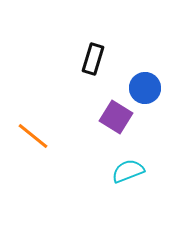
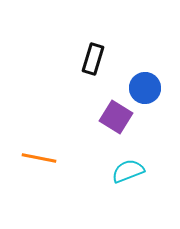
orange line: moved 6 px right, 22 px down; rotated 28 degrees counterclockwise
